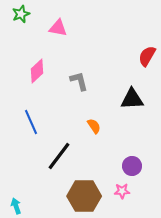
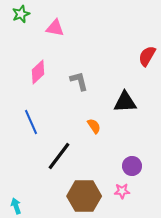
pink triangle: moved 3 px left
pink diamond: moved 1 px right, 1 px down
black triangle: moved 7 px left, 3 px down
